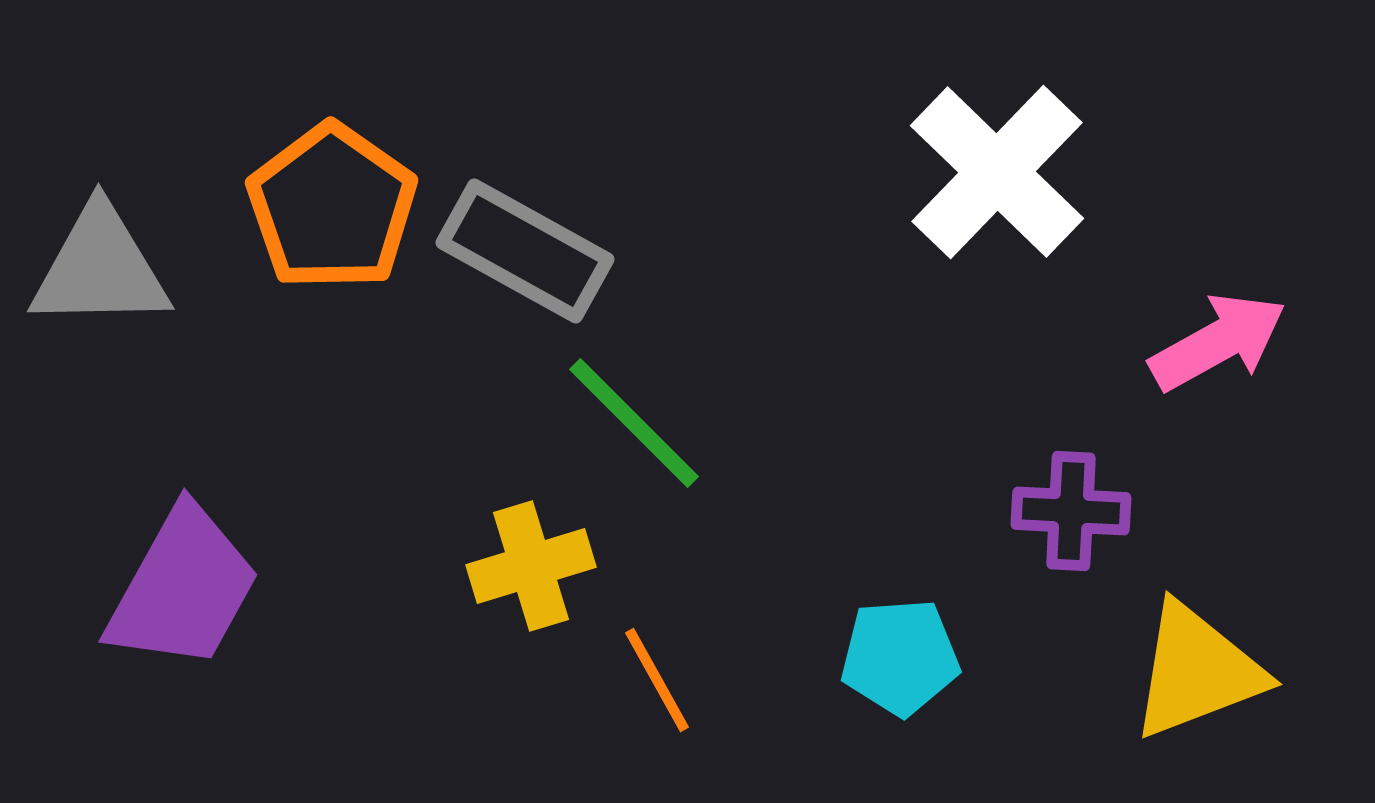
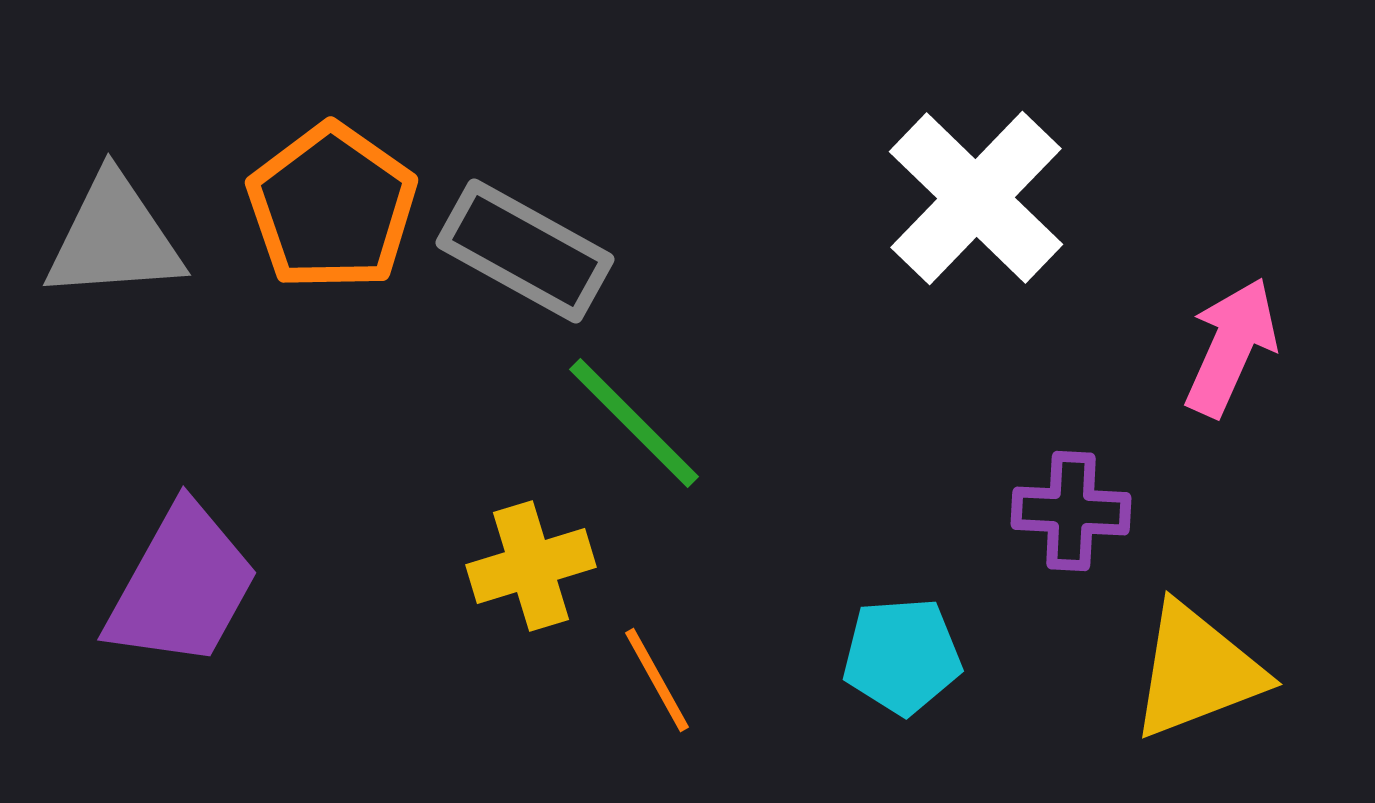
white cross: moved 21 px left, 26 px down
gray triangle: moved 14 px right, 30 px up; rotated 3 degrees counterclockwise
pink arrow: moved 13 px right, 5 px down; rotated 37 degrees counterclockwise
purple trapezoid: moved 1 px left, 2 px up
cyan pentagon: moved 2 px right, 1 px up
